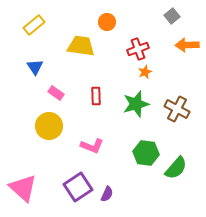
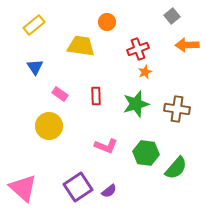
pink rectangle: moved 4 px right, 1 px down
brown cross: rotated 20 degrees counterclockwise
pink L-shape: moved 14 px right
purple semicircle: moved 2 px right, 3 px up; rotated 28 degrees clockwise
